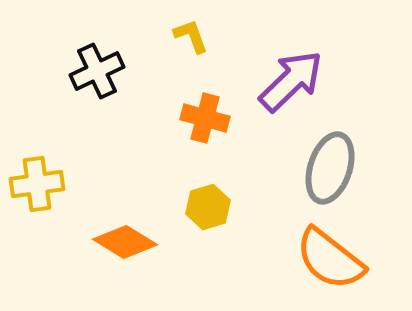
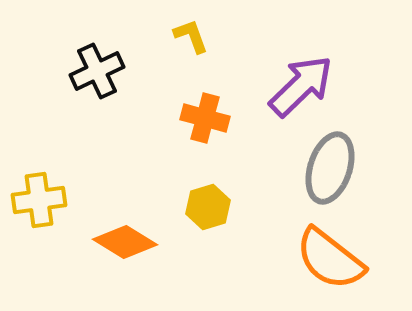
purple arrow: moved 10 px right, 5 px down
yellow cross: moved 2 px right, 16 px down
